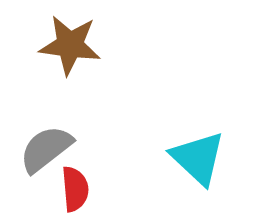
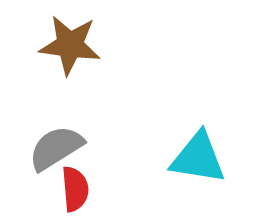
gray semicircle: moved 10 px right, 1 px up; rotated 6 degrees clockwise
cyan triangle: rotated 34 degrees counterclockwise
